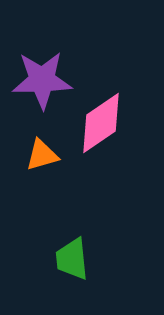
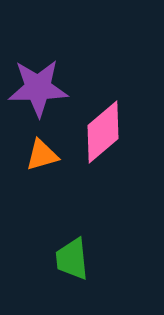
purple star: moved 4 px left, 8 px down
pink diamond: moved 2 px right, 9 px down; rotated 6 degrees counterclockwise
